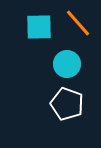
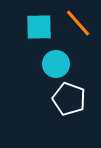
cyan circle: moved 11 px left
white pentagon: moved 2 px right, 5 px up
